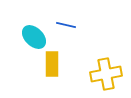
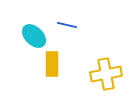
blue line: moved 1 px right
cyan ellipse: moved 1 px up
